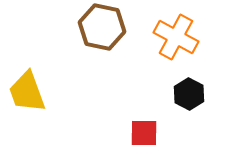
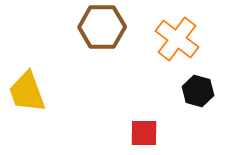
brown hexagon: rotated 12 degrees counterclockwise
orange cross: moved 1 px right, 2 px down; rotated 9 degrees clockwise
black hexagon: moved 9 px right, 3 px up; rotated 12 degrees counterclockwise
